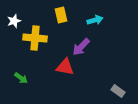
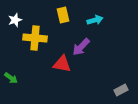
yellow rectangle: moved 2 px right
white star: moved 1 px right, 1 px up
red triangle: moved 3 px left, 3 px up
green arrow: moved 10 px left
gray rectangle: moved 3 px right, 1 px up; rotated 64 degrees counterclockwise
